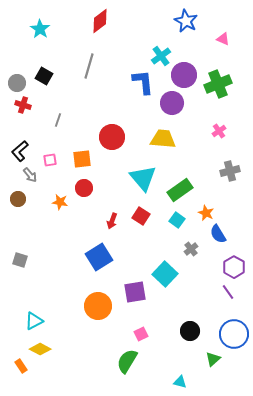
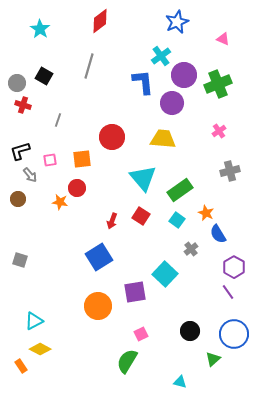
blue star at (186, 21): moved 9 px left, 1 px down; rotated 20 degrees clockwise
black L-shape at (20, 151): rotated 25 degrees clockwise
red circle at (84, 188): moved 7 px left
